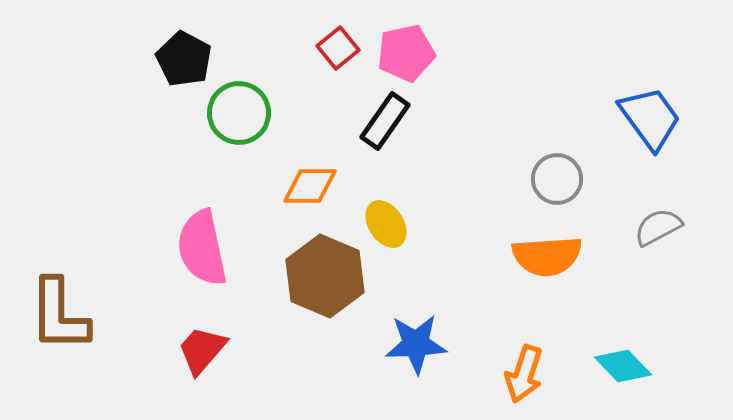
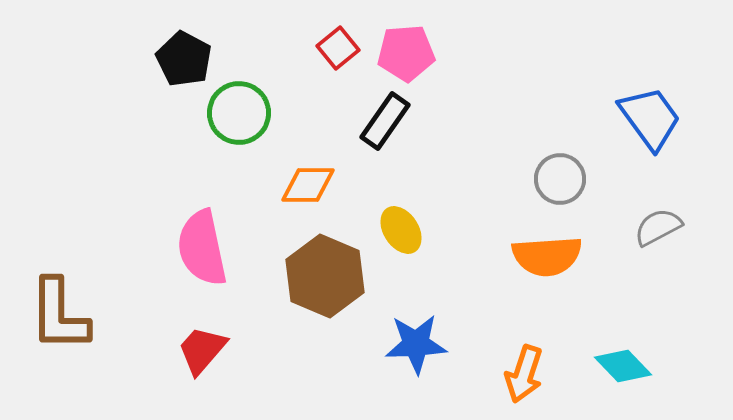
pink pentagon: rotated 8 degrees clockwise
gray circle: moved 3 px right
orange diamond: moved 2 px left, 1 px up
yellow ellipse: moved 15 px right, 6 px down
